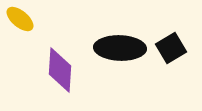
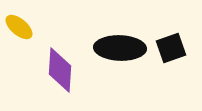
yellow ellipse: moved 1 px left, 8 px down
black square: rotated 12 degrees clockwise
